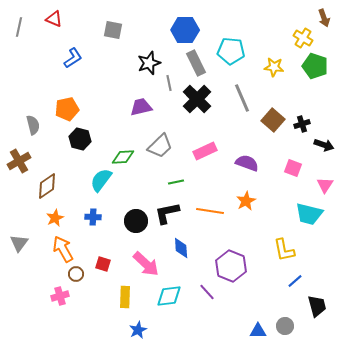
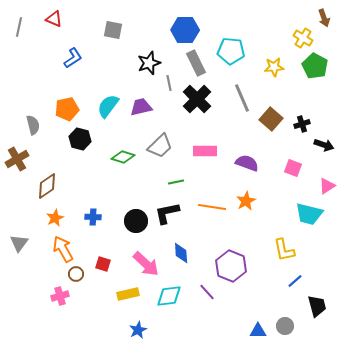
green pentagon at (315, 66): rotated 10 degrees clockwise
yellow star at (274, 67): rotated 12 degrees counterclockwise
brown square at (273, 120): moved 2 px left, 1 px up
pink rectangle at (205, 151): rotated 25 degrees clockwise
green diamond at (123, 157): rotated 20 degrees clockwise
brown cross at (19, 161): moved 2 px left, 2 px up
cyan semicircle at (101, 180): moved 7 px right, 74 px up
pink triangle at (325, 185): moved 2 px right, 1 px down; rotated 24 degrees clockwise
orange line at (210, 211): moved 2 px right, 4 px up
blue diamond at (181, 248): moved 5 px down
yellow rectangle at (125, 297): moved 3 px right, 3 px up; rotated 75 degrees clockwise
